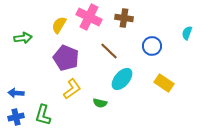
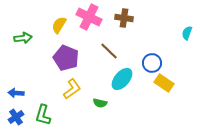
blue circle: moved 17 px down
blue cross: rotated 21 degrees counterclockwise
